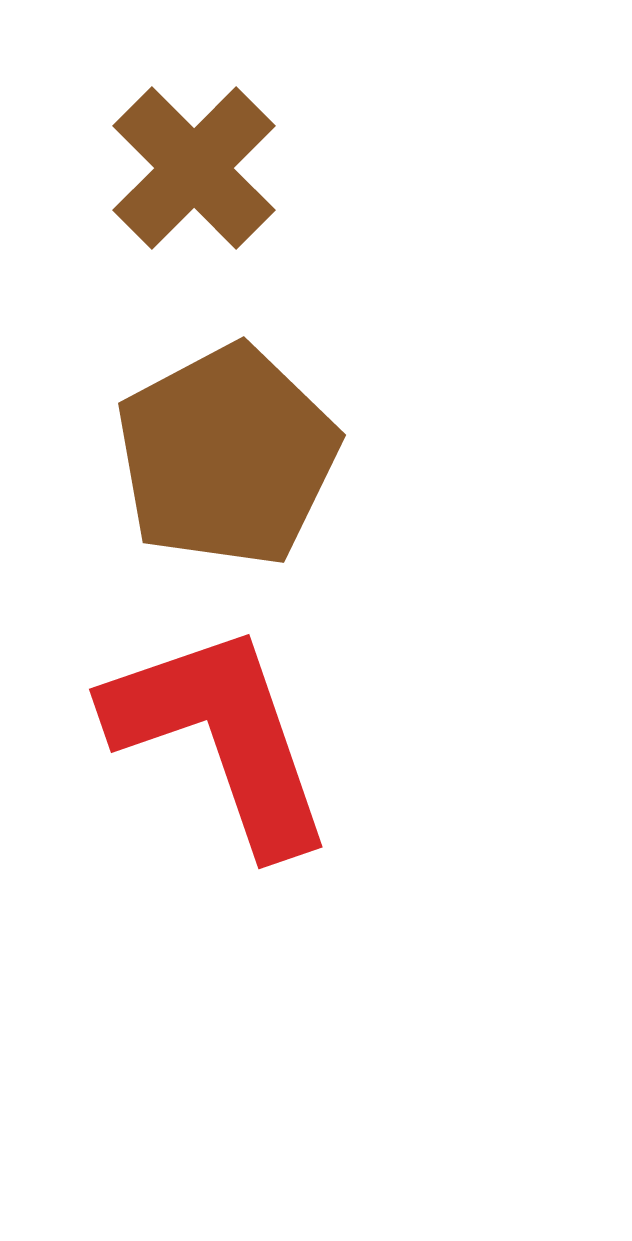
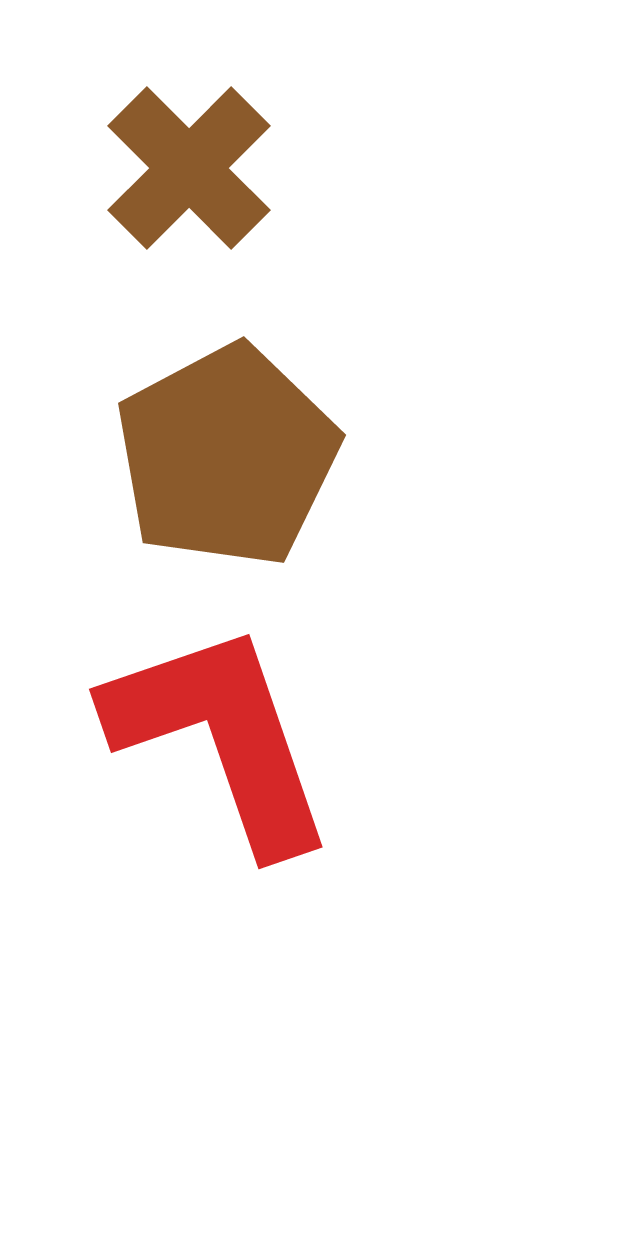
brown cross: moved 5 px left
